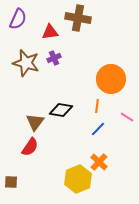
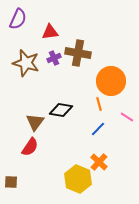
brown cross: moved 35 px down
orange circle: moved 2 px down
orange line: moved 2 px right, 2 px up; rotated 24 degrees counterclockwise
yellow hexagon: rotated 16 degrees counterclockwise
